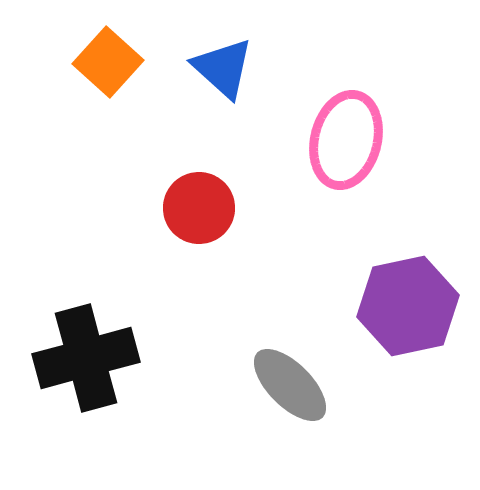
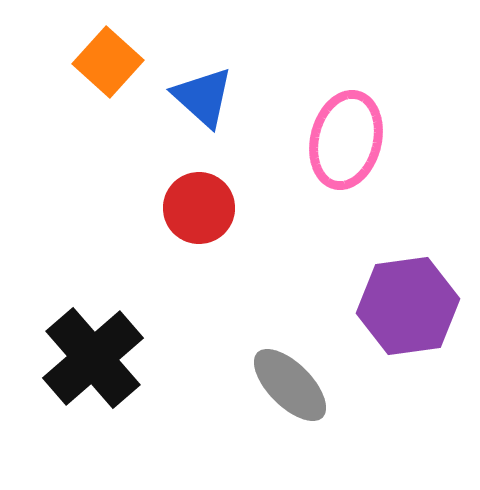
blue triangle: moved 20 px left, 29 px down
purple hexagon: rotated 4 degrees clockwise
black cross: moved 7 px right; rotated 26 degrees counterclockwise
